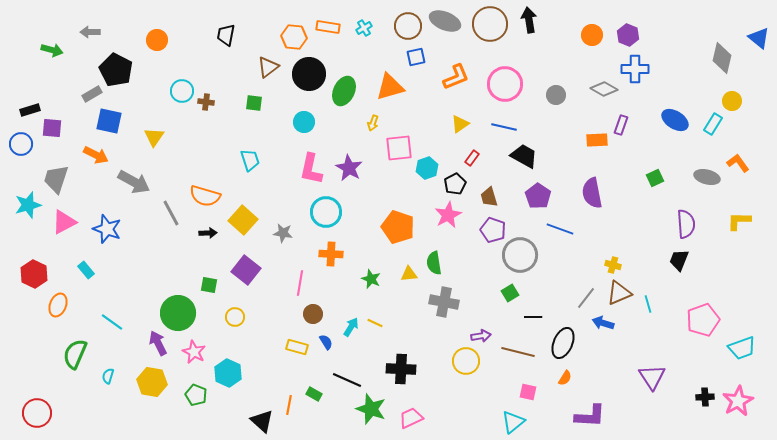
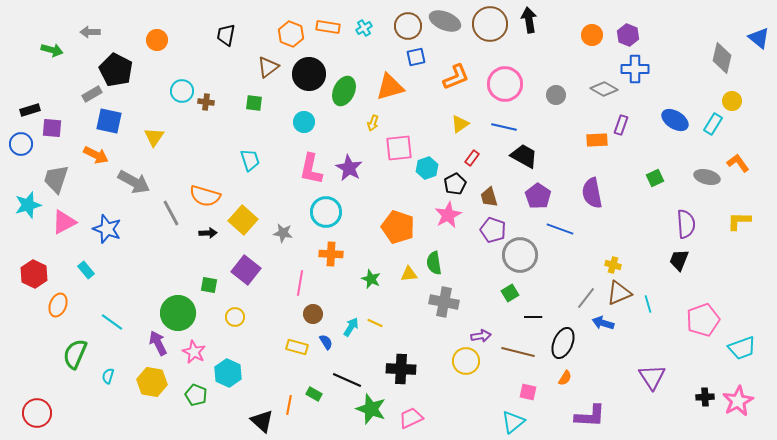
orange hexagon at (294, 37): moved 3 px left, 3 px up; rotated 15 degrees clockwise
